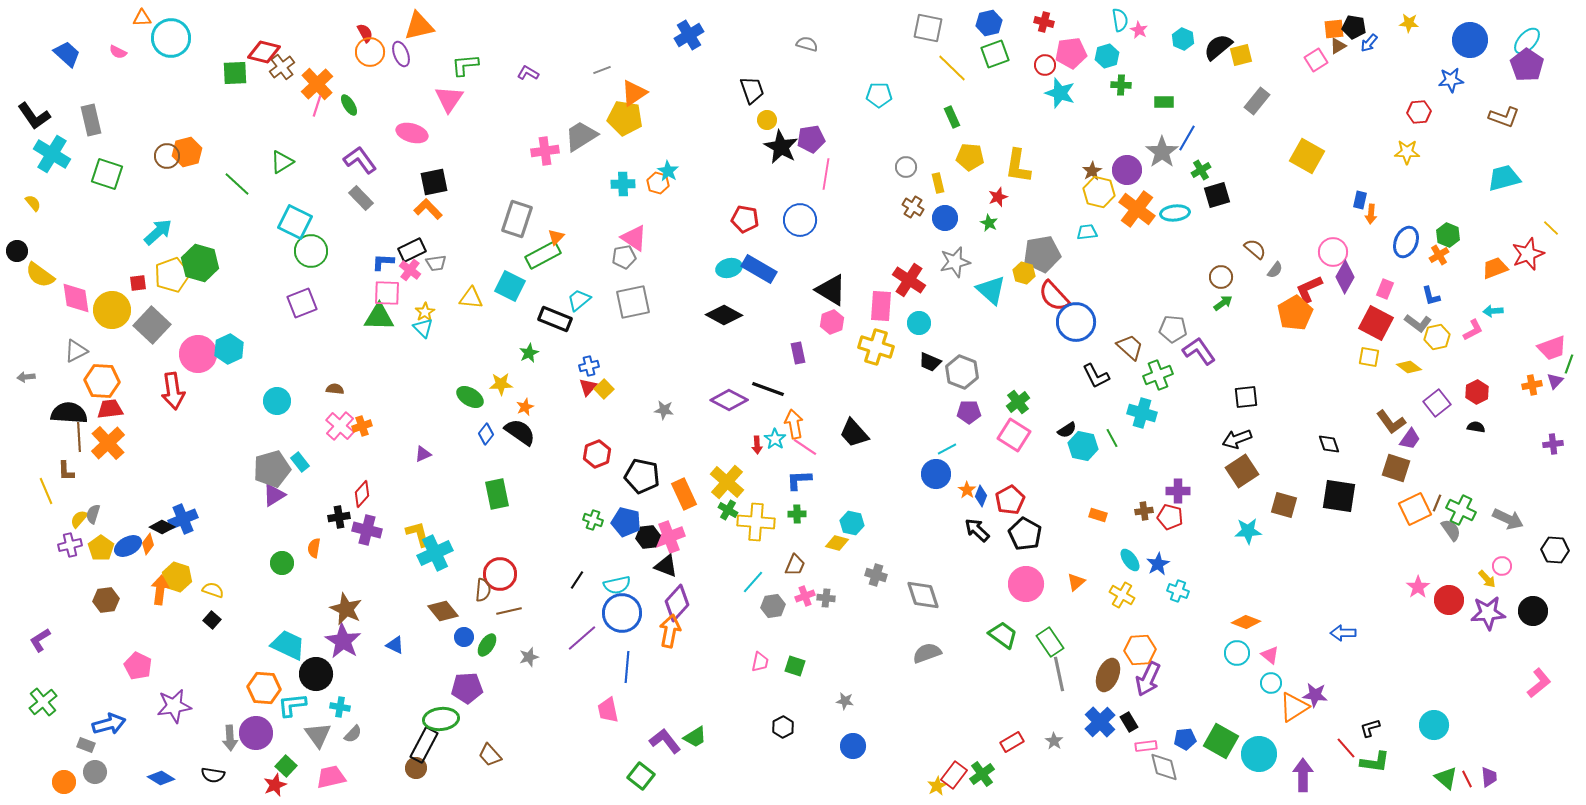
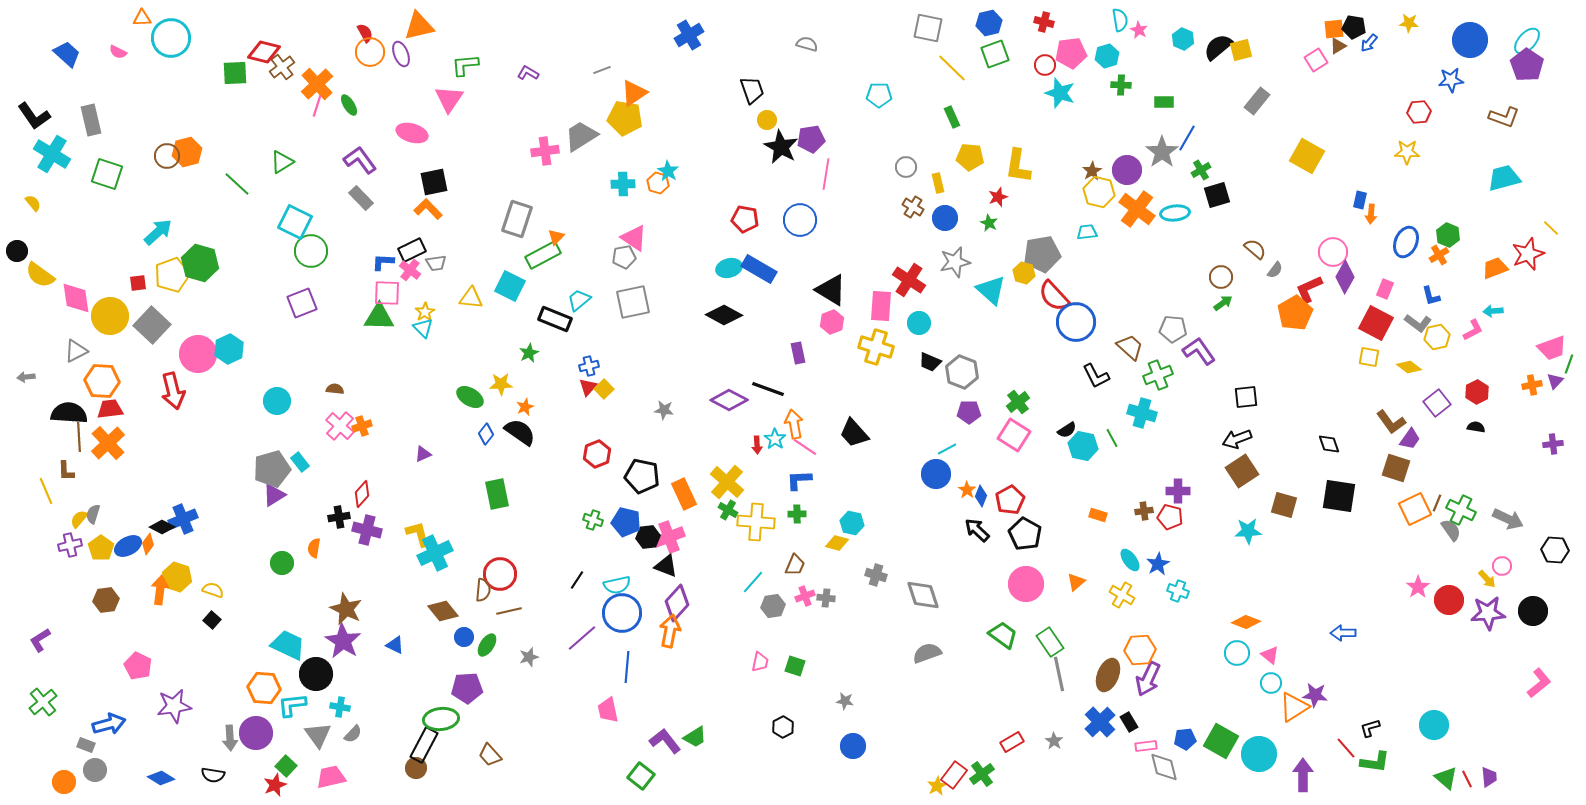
yellow square at (1241, 55): moved 5 px up
yellow circle at (112, 310): moved 2 px left, 6 px down
red arrow at (173, 391): rotated 6 degrees counterclockwise
gray circle at (95, 772): moved 2 px up
